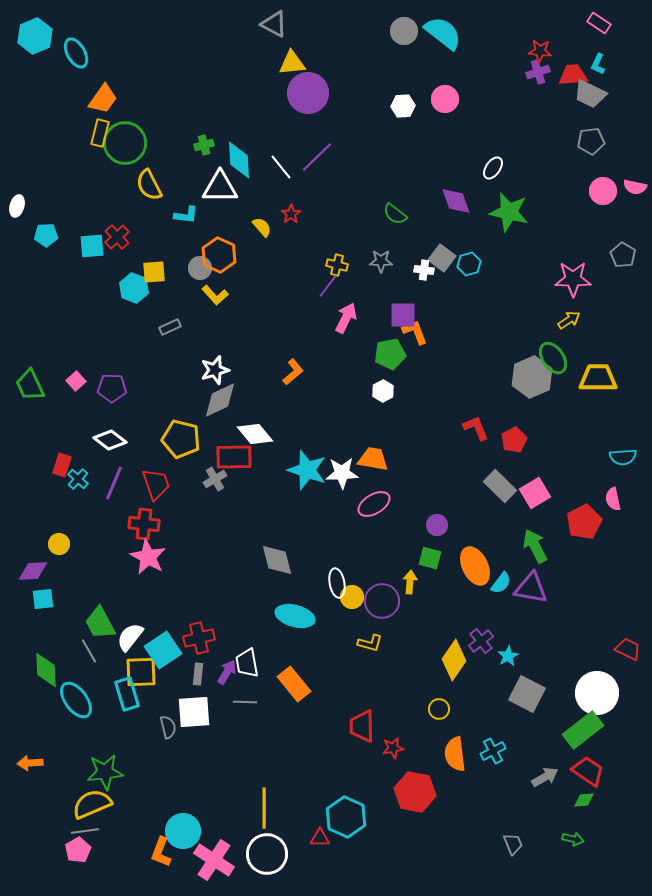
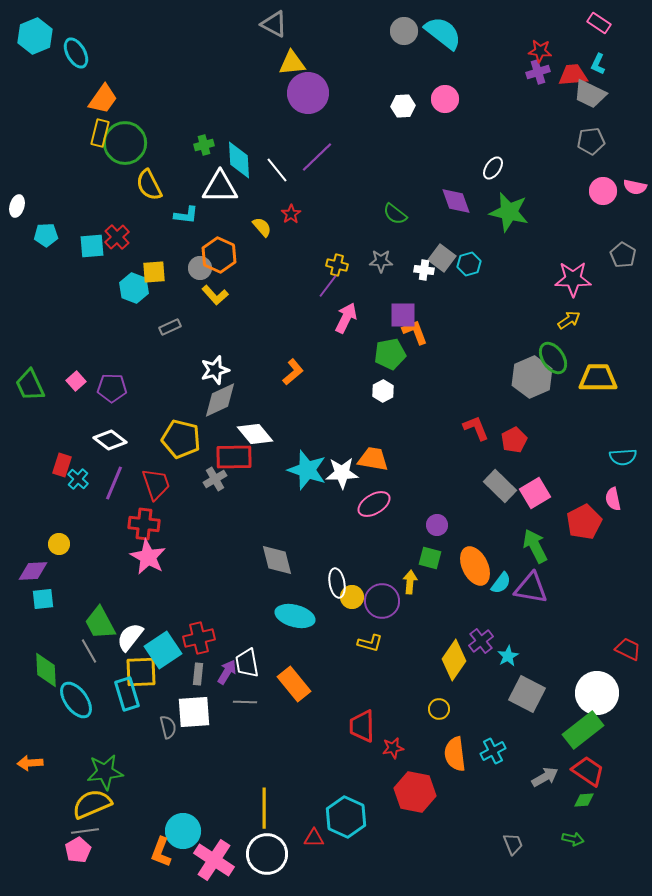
white line at (281, 167): moved 4 px left, 3 px down
red triangle at (320, 838): moved 6 px left
